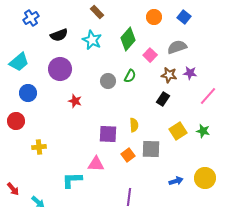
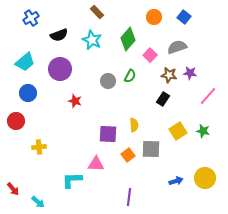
cyan trapezoid: moved 6 px right
